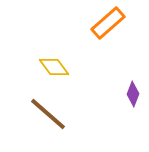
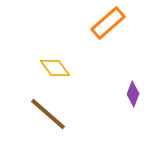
yellow diamond: moved 1 px right, 1 px down
